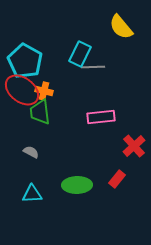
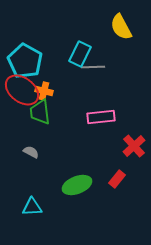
yellow semicircle: rotated 12 degrees clockwise
green ellipse: rotated 20 degrees counterclockwise
cyan triangle: moved 13 px down
